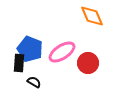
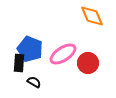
pink ellipse: moved 1 px right, 2 px down
